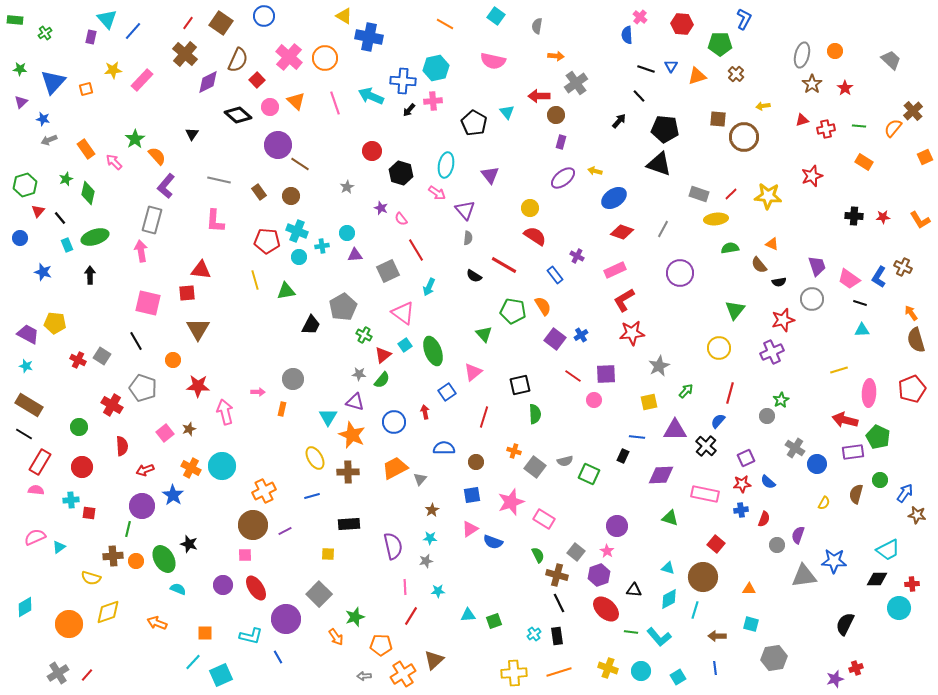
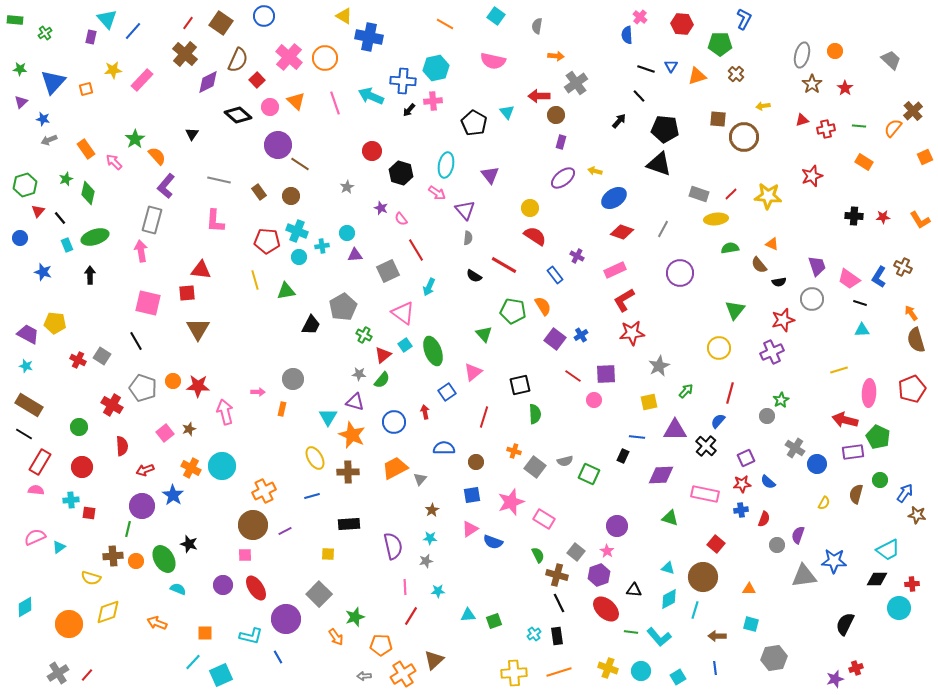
orange circle at (173, 360): moved 21 px down
